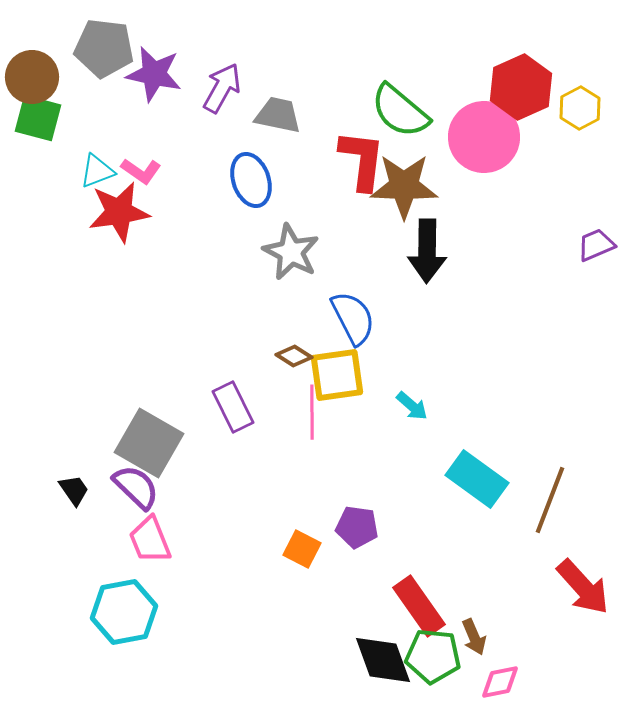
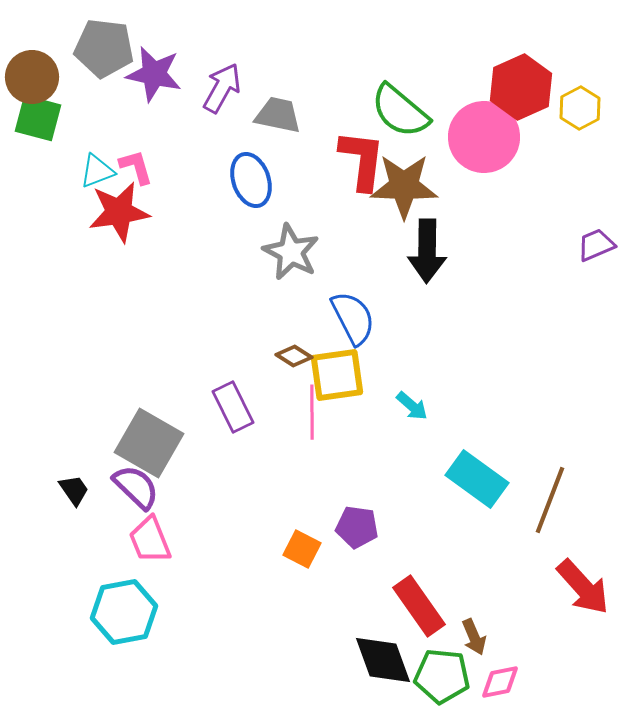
pink L-shape: moved 5 px left, 4 px up; rotated 141 degrees counterclockwise
green pentagon: moved 9 px right, 20 px down
